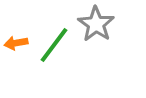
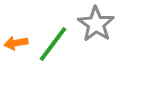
green line: moved 1 px left, 1 px up
